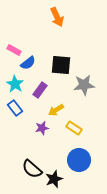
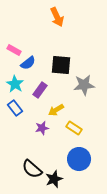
blue circle: moved 1 px up
